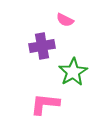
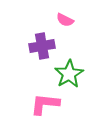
green star: moved 4 px left, 2 px down
